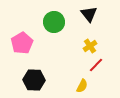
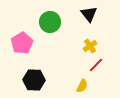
green circle: moved 4 px left
